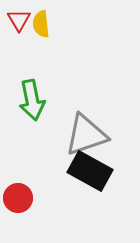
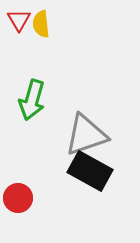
green arrow: rotated 27 degrees clockwise
